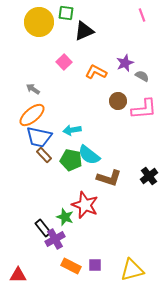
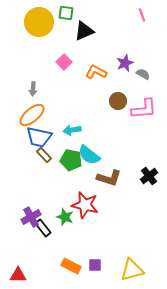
gray semicircle: moved 1 px right, 2 px up
gray arrow: rotated 120 degrees counterclockwise
red star: rotated 8 degrees counterclockwise
purple cross: moved 24 px left, 22 px up
